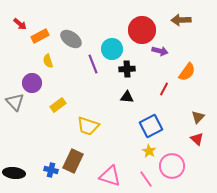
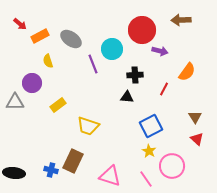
black cross: moved 8 px right, 6 px down
gray triangle: rotated 48 degrees counterclockwise
brown triangle: moved 3 px left; rotated 16 degrees counterclockwise
